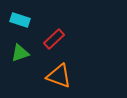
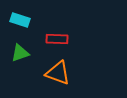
red rectangle: moved 3 px right; rotated 45 degrees clockwise
orange triangle: moved 1 px left, 3 px up
